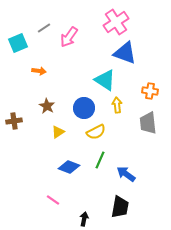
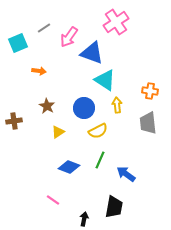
blue triangle: moved 33 px left
yellow semicircle: moved 2 px right, 1 px up
black trapezoid: moved 6 px left
